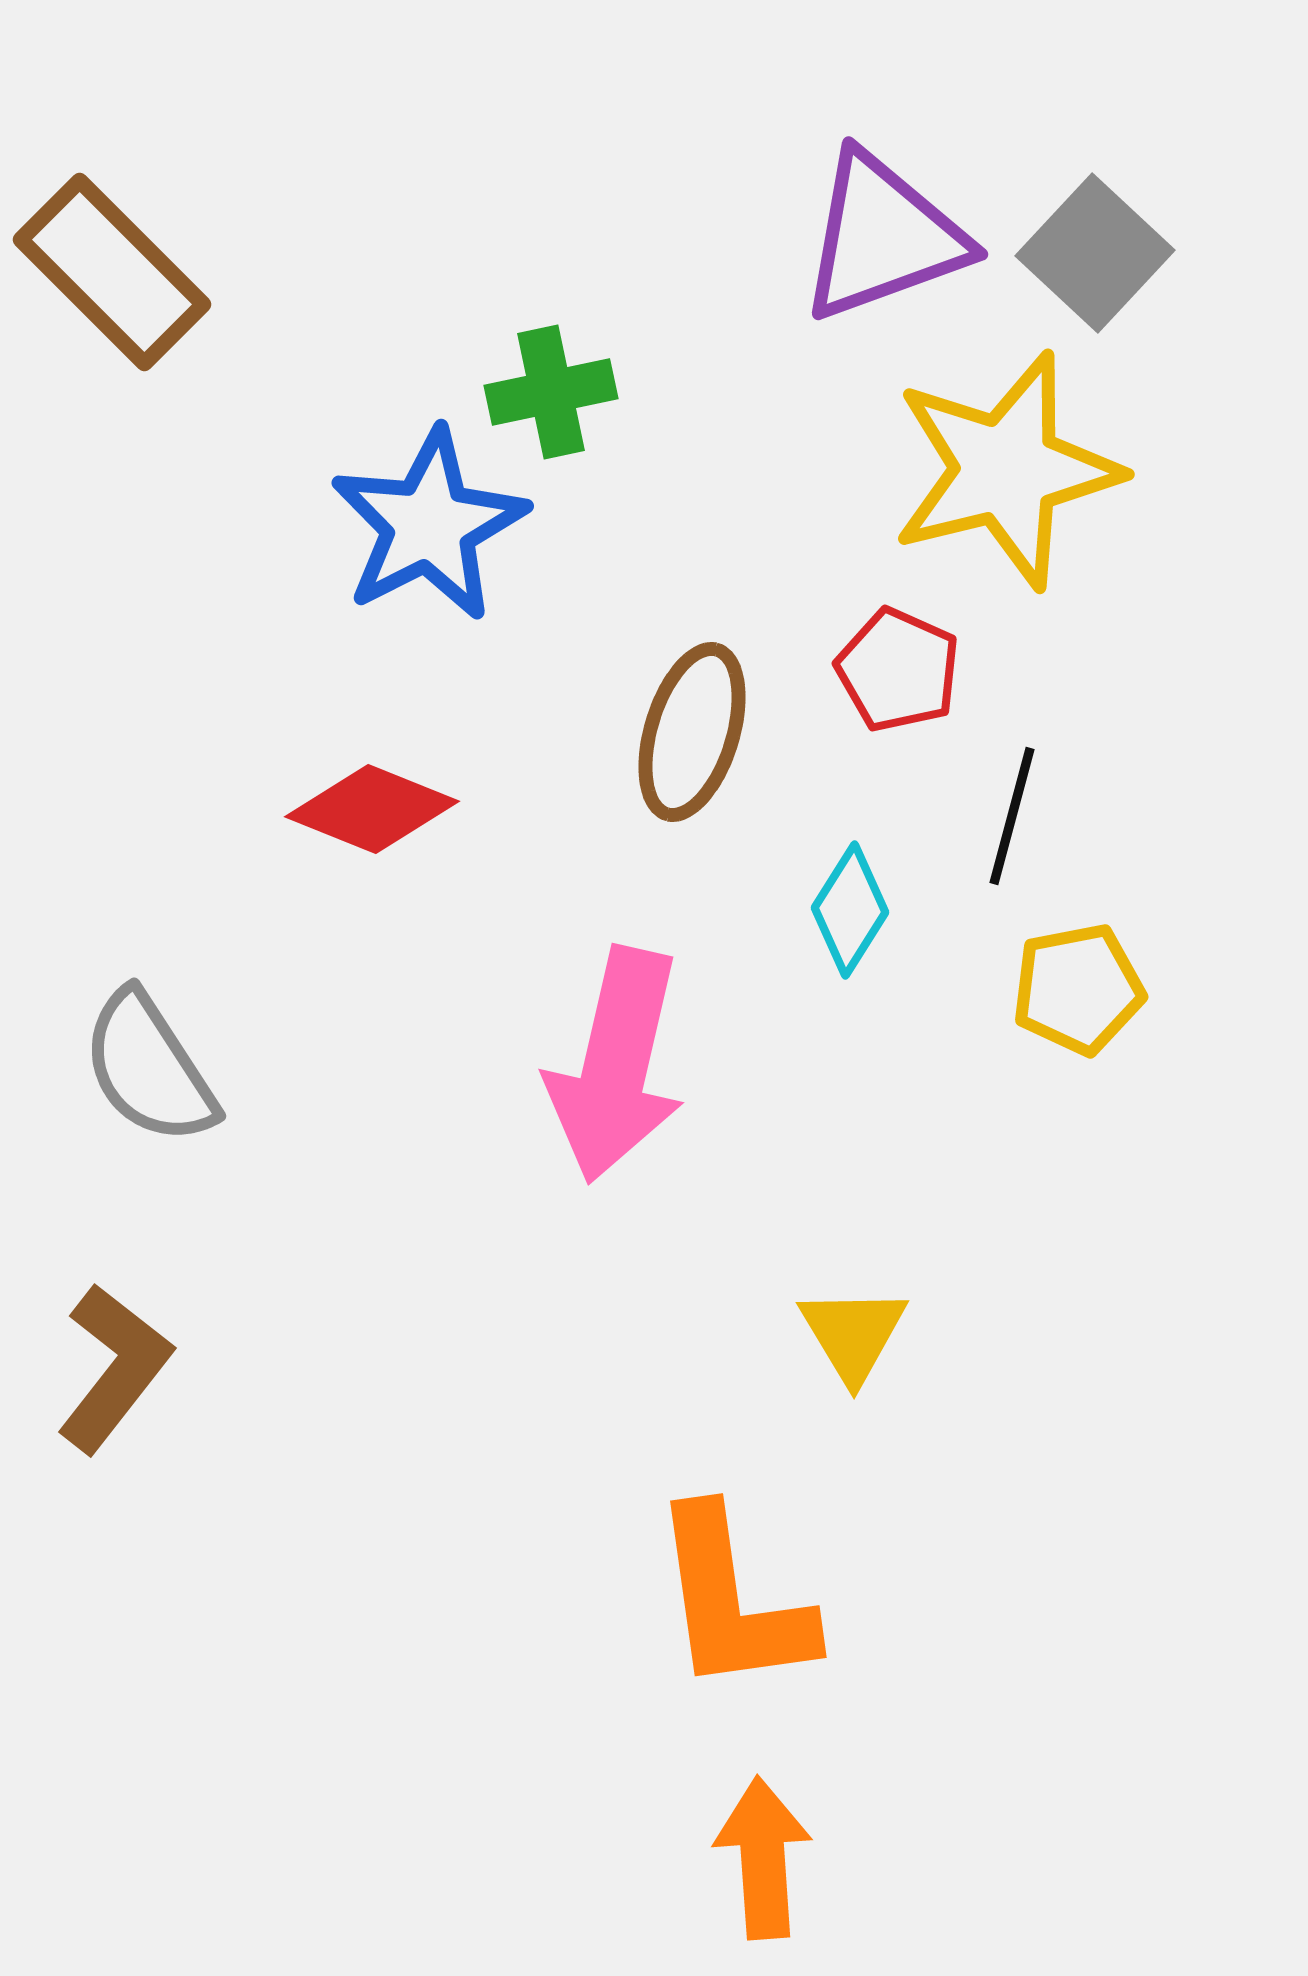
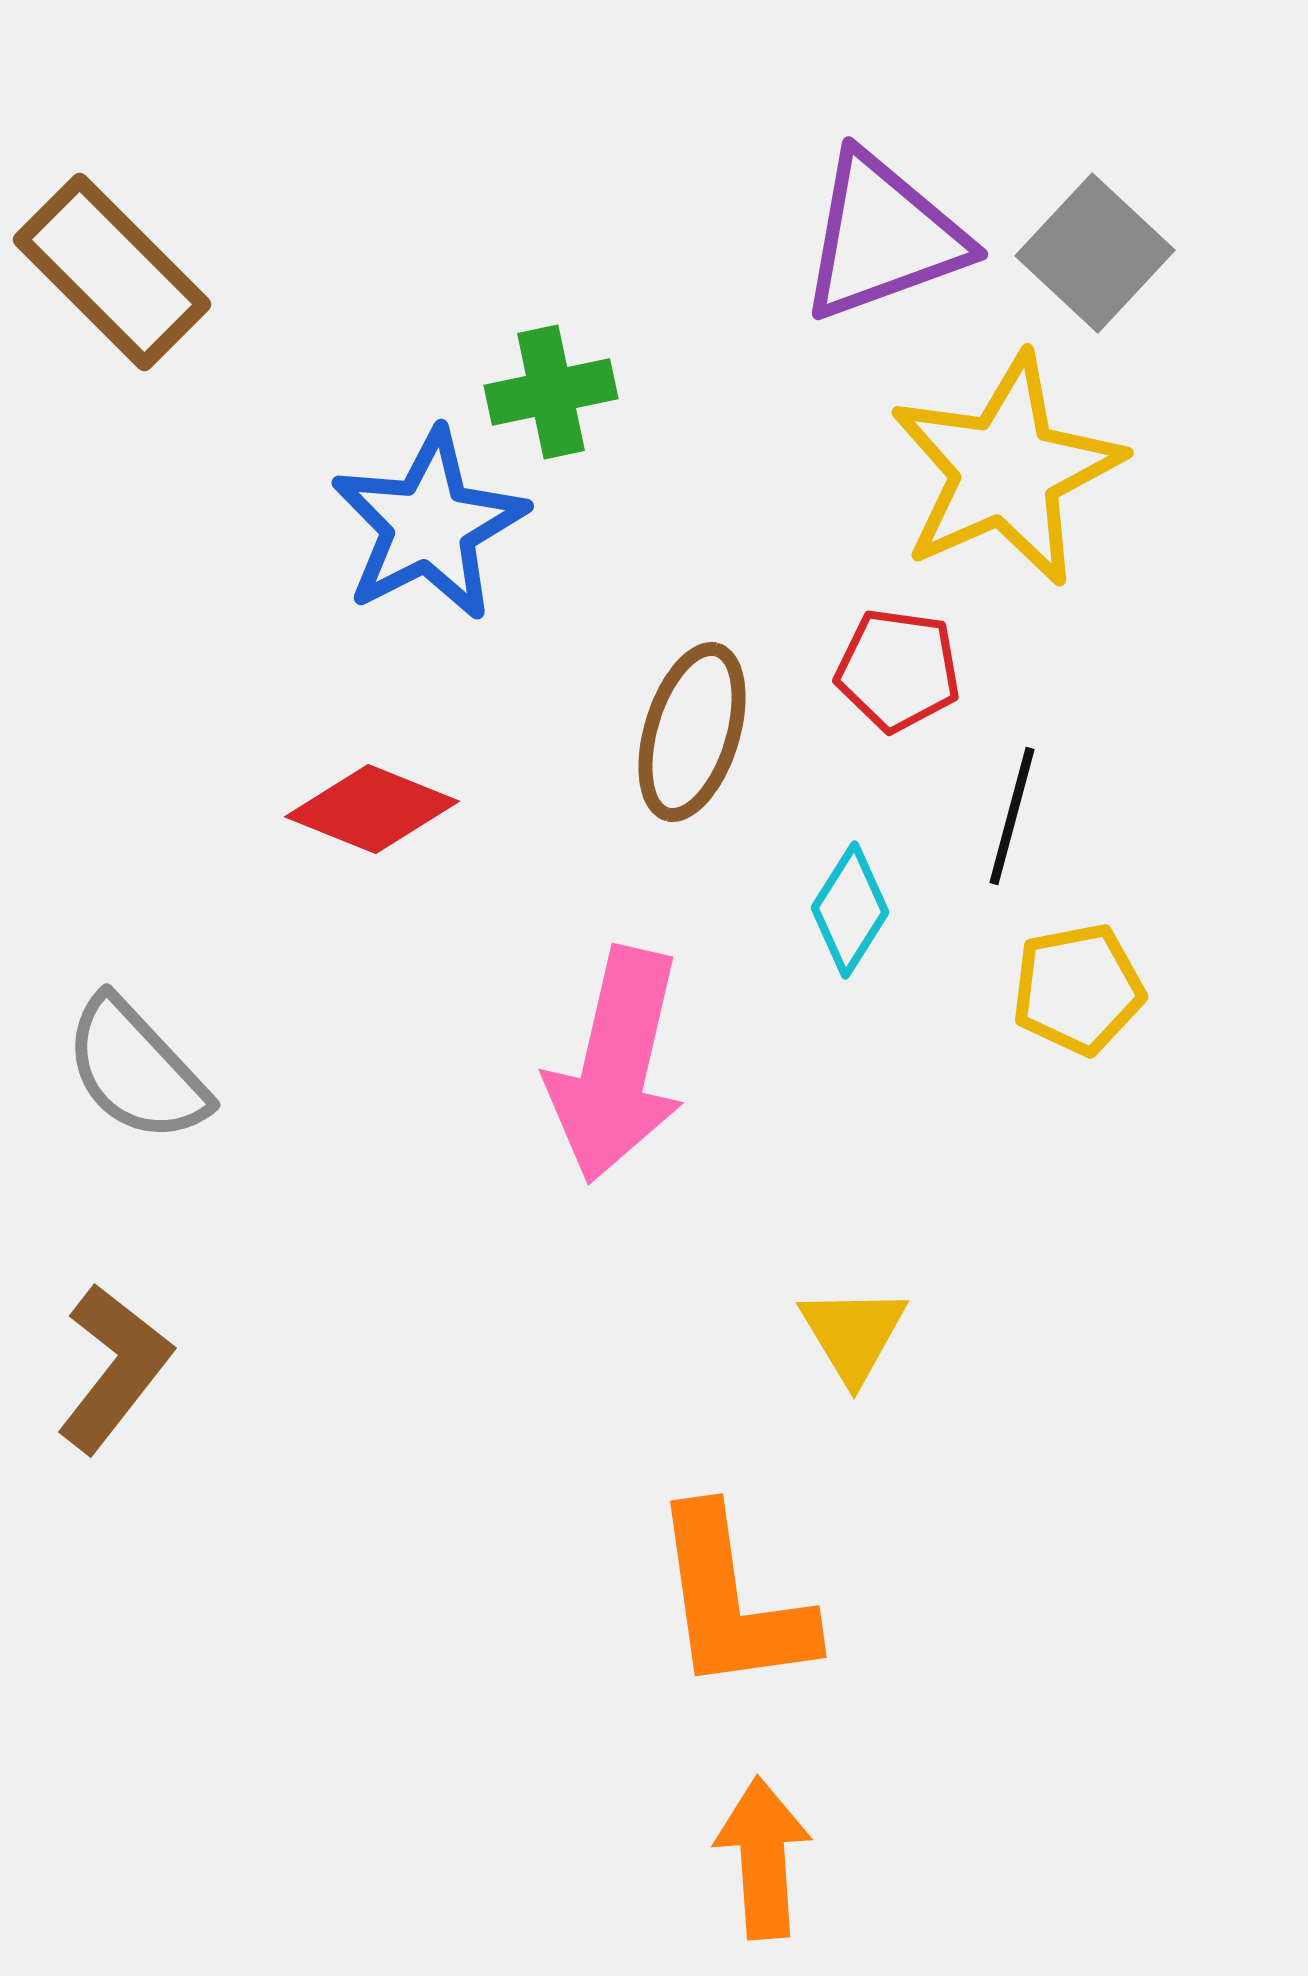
yellow star: rotated 10 degrees counterclockwise
red pentagon: rotated 16 degrees counterclockwise
gray semicircle: moved 13 px left, 2 px down; rotated 10 degrees counterclockwise
